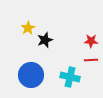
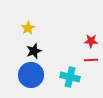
black star: moved 11 px left, 11 px down
